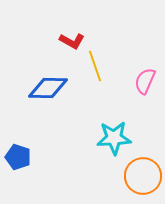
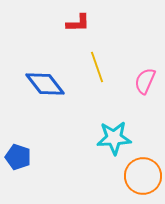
red L-shape: moved 6 px right, 18 px up; rotated 30 degrees counterclockwise
yellow line: moved 2 px right, 1 px down
blue diamond: moved 3 px left, 4 px up; rotated 51 degrees clockwise
